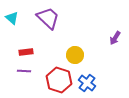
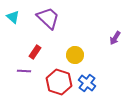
cyan triangle: moved 1 px right, 1 px up
red rectangle: moved 9 px right; rotated 48 degrees counterclockwise
red hexagon: moved 2 px down
